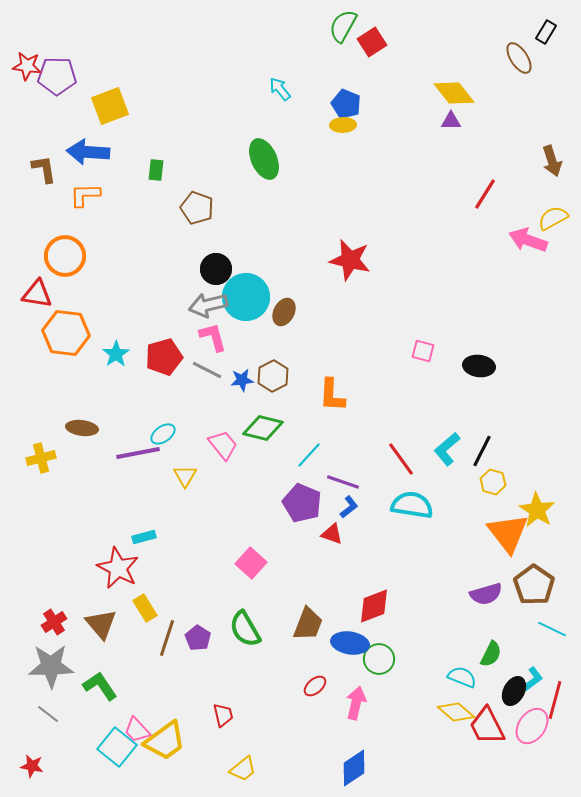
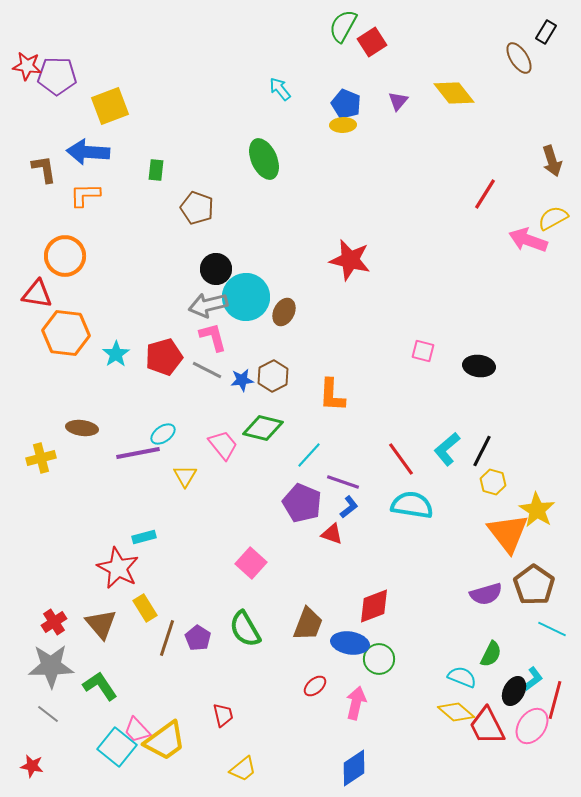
purple triangle at (451, 121): moved 53 px left, 20 px up; rotated 50 degrees counterclockwise
